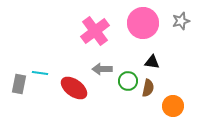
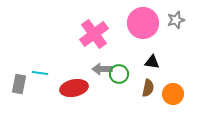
gray star: moved 5 px left, 1 px up
pink cross: moved 1 px left, 3 px down
green circle: moved 9 px left, 7 px up
red ellipse: rotated 48 degrees counterclockwise
orange circle: moved 12 px up
